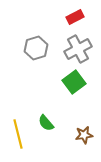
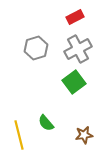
yellow line: moved 1 px right, 1 px down
